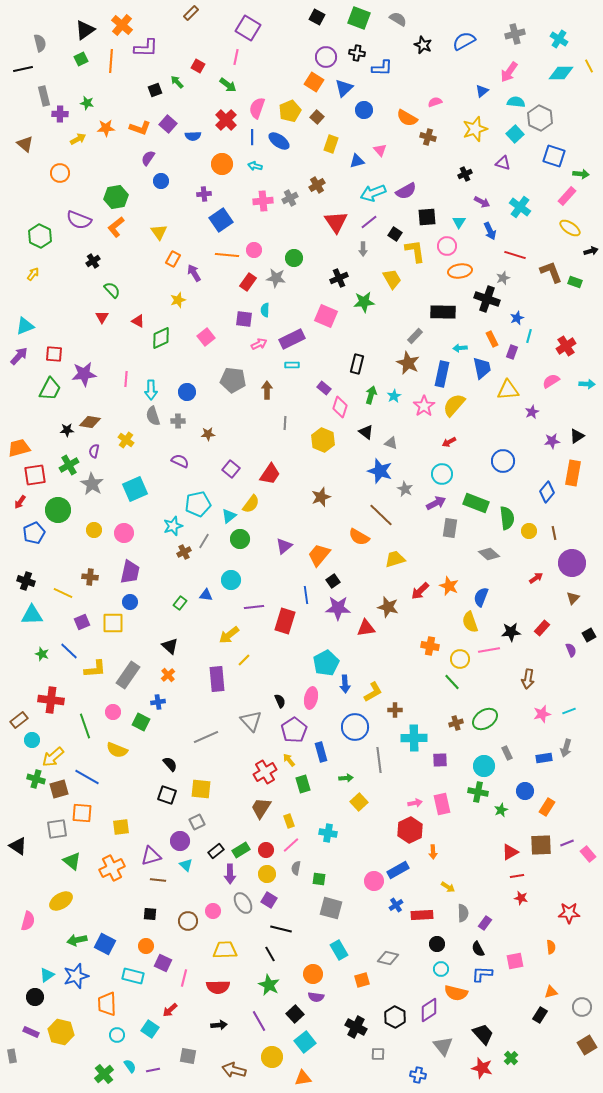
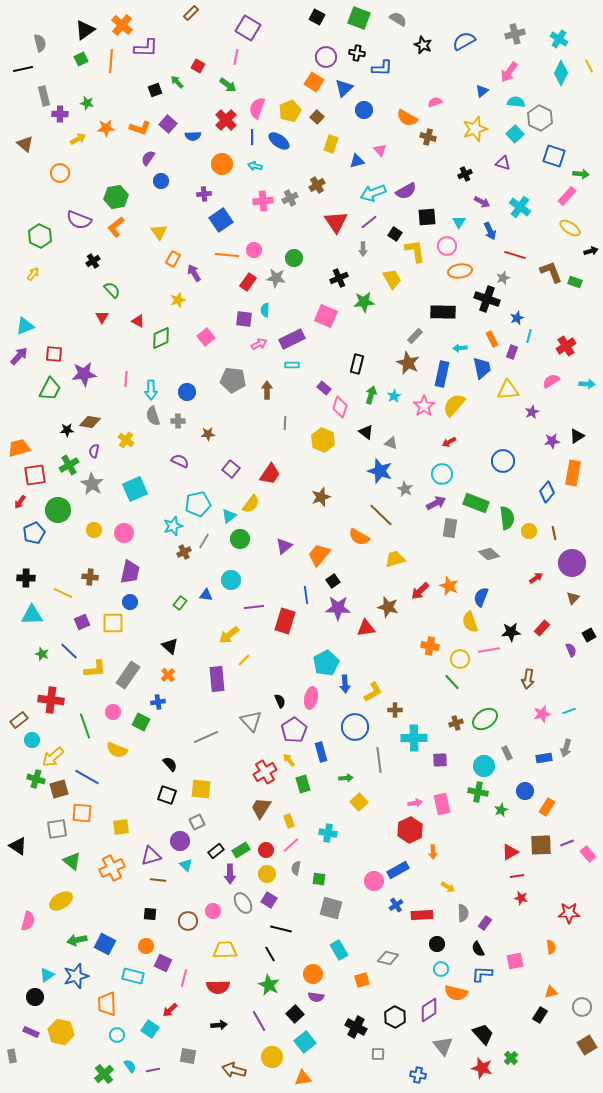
cyan diamond at (561, 73): rotated 65 degrees counterclockwise
black cross at (26, 581): moved 3 px up; rotated 18 degrees counterclockwise
